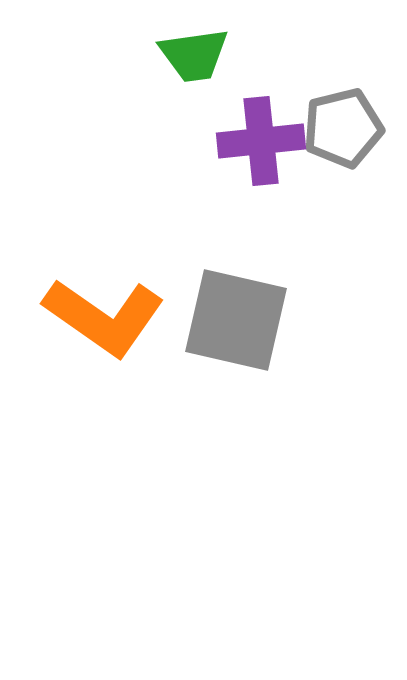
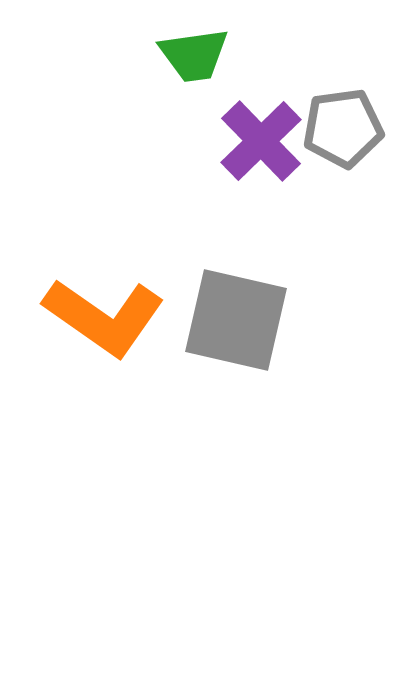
gray pentagon: rotated 6 degrees clockwise
purple cross: rotated 38 degrees counterclockwise
